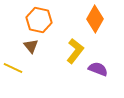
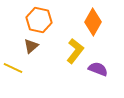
orange diamond: moved 2 px left, 3 px down
brown triangle: rotated 28 degrees clockwise
